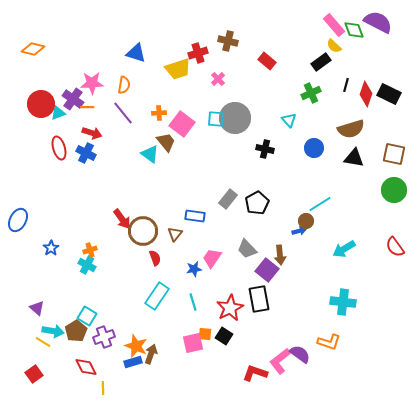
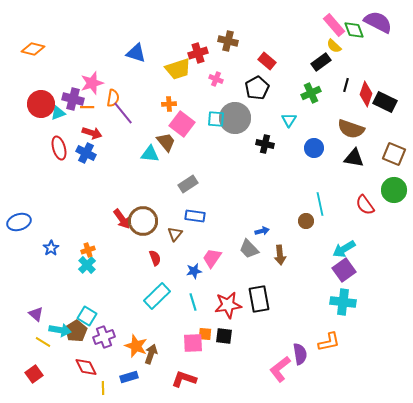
pink cross at (218, 79): moved 2 px left; rotated 24 degrees counterclockwise
pink star at (92, 83): rotated 15 degrees counterclockwise
orange semicircle at (124, 85): moved 11 px left, 13 px down
black rectangle at (389, 94): moved 4 px left, 8 px down
purple cross at (73, 99): rotated 20 degrees counterclockwise
orange cross at (159, 113): moved 10 px right, 9 px up
cyan triangle at (289, 120): rotated 14 degrees clockwise
brown semicircle at (351, 129): rotated 36 degrees clockwise
black cross at (265, 149): moved 5 px up
cyan triangle at (150, 154): rotated 30 degrees counterclockwise
brown square at (394, 154): rotated 10 degrees clockwise
gray rectangle at (228, 199): moved 40 px left, 15 px up; rotated 18 degrees clockwise
black pentagon at (257, 203): moved 115 px up
cyan line at (320, 204): rotated 70 degrees counterclockwise
blue ellipse at (18, 220): moved 1 px right, 2 px down; rotated 45 degrees clockwise
brown circle at (143, 231): moved 10 px up
blue arrow at (299, 231): moved 37 px left
red semicircle at (395, 247): moved 30 px left, 42 px up
gray trapezoid at (247, 249): moved 2 px right
orange cross at (90, 250): moved 2 px left
cyan cross at (87, 265): rotated 18 degrees clockwise
blue star at (194, 269): moved 2 px down
purple square at (267, 270): moved 77 px right; rotated 15 degrees clockwise
cyan rectangle at (157, 296): rotated 12 degrees clockwise
purple triangle at (37, 308): moved 1 px left, 6 px down
red star at (230, 308): moved 2 px left, 3 px up; rotated 20 degrees clockwise
cyan arrow at (53, 331): moved 7 px right, 1 px up
black square at (224, 336): rotated 24 degrees counterclockwise
orange L-shape at (329, 342): rotated 30 degrees counterclockwise
pink square at (193, 343): rotated 10 degrees clockwise
purple semicircle at (300, 354): rotated 45 degrees clockwise
pink L-shape at (280, 361): moved 8 px down
blue rectangle at (133, 362): moved 4 px left, 15 px down
red L-shape at (255, 373): moved 71 px left, 6 px down
